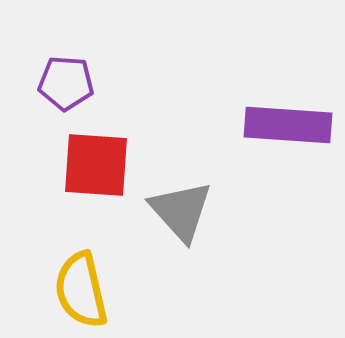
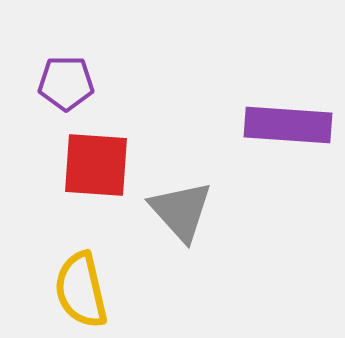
purple pentagon: rotated 4 degrees counterclockwise
